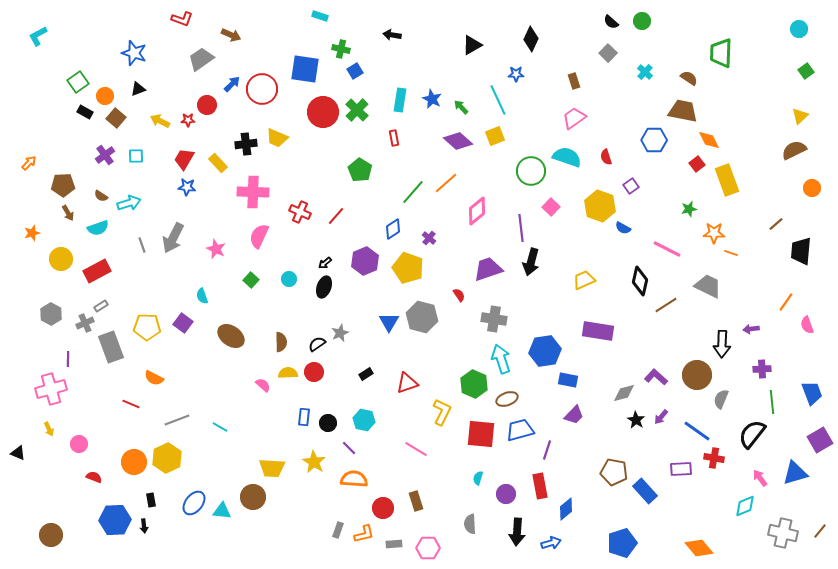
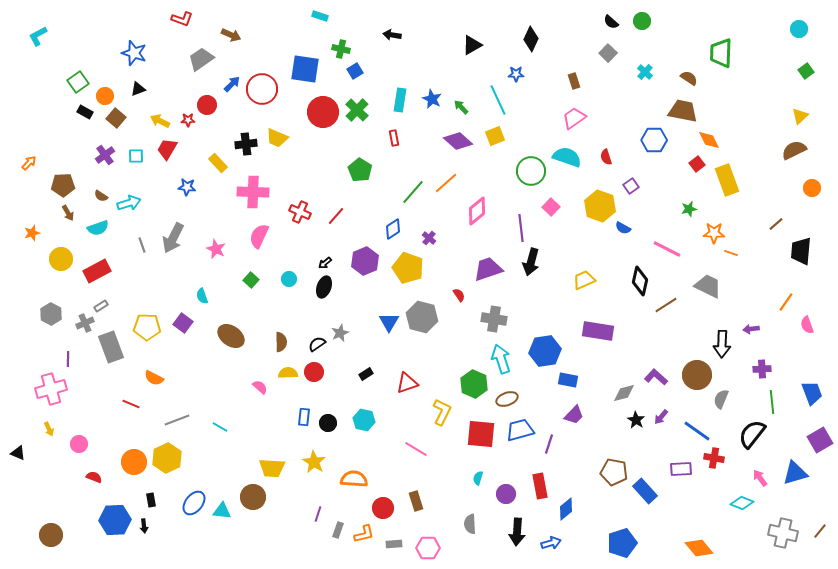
red trapezoid at (184, 159): moved 17 px left, 10 px up
pink semicircle at (263, 385): moved 3 px left, 2 px down
purple line at (349, 448): moved 31 px left, 66 px down; rotated 63 degrees clockwise
purple line at (547, 450): moved 2 px right, 6 px up
cyan diamond at (745, 506): moved 3 px left, 3 px up; rotated 45 degrees clockwise
